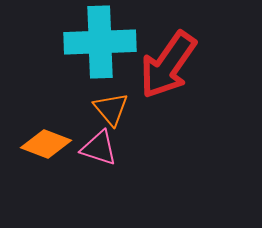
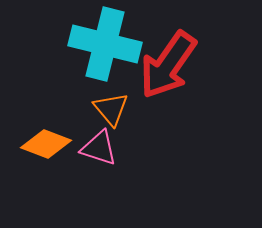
cyan cross: moved 5 px right, 2 px down; rotated 16 degrees clockwise
